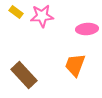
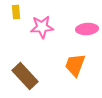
yellow rectangle: rotated 48 degrees clockwise
pink star: moved 11 px down
brown rectangle: moved 1 px right, 1 px down
